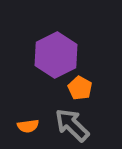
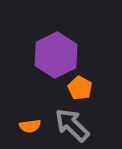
orange semicircle: moved 2 px right
